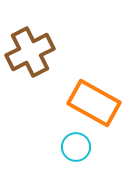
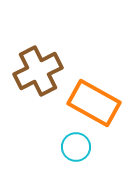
brown cross: moved 8 px right, 19 px down
